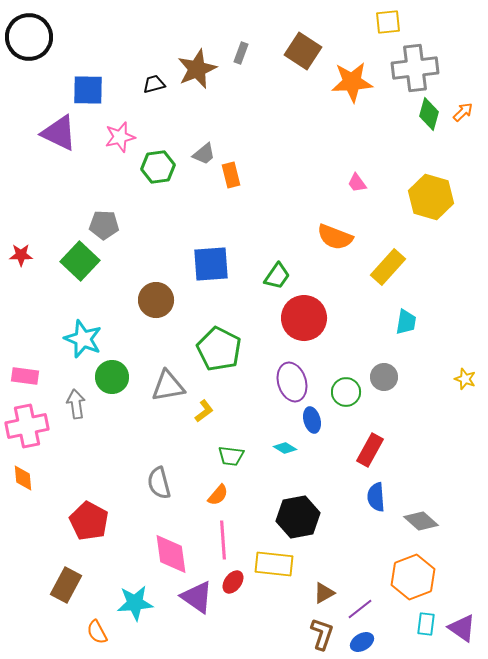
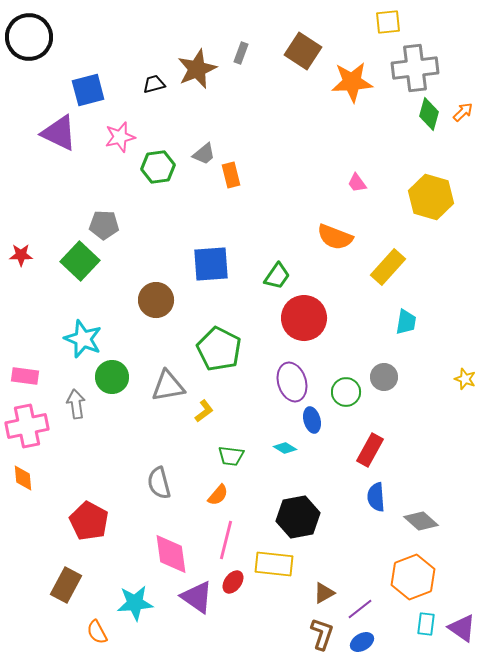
blue square at (88, 90): rotated 16 degrees counterclockwise
pink line at (223, 540): moved 3 px right; rotated 18 degrees clockwise
